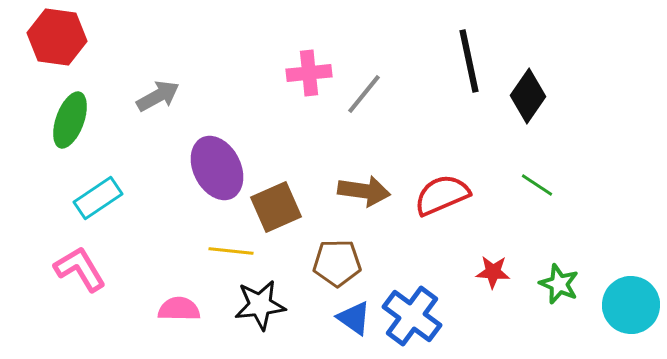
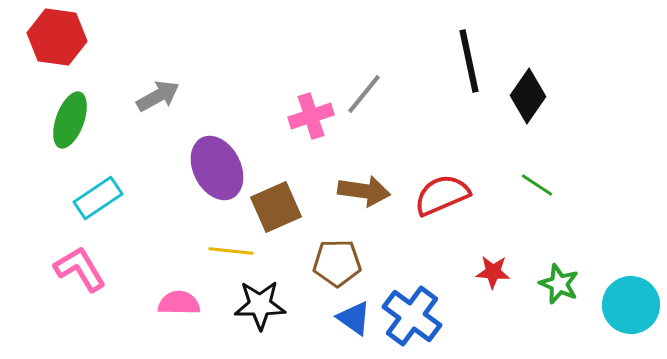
pink cross: moved 2 px right, 43 px down; rotated 12 degrees counterclockwise
black star: rotated 6 degrees clockwise
pink semicircle: moved 6 px up
